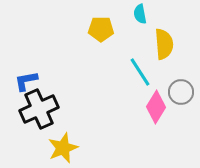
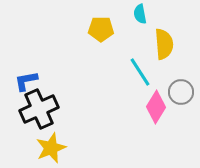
yellow star: moved 12 px left
